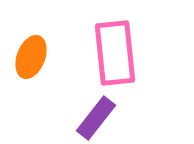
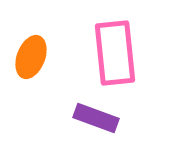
purple rectangle: rotated 72 degrees clockwise
